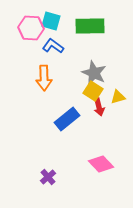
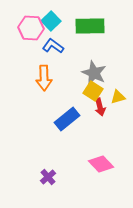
cyan square: rotated 30 degrees clockwise
red arrow: moved 1 px right
